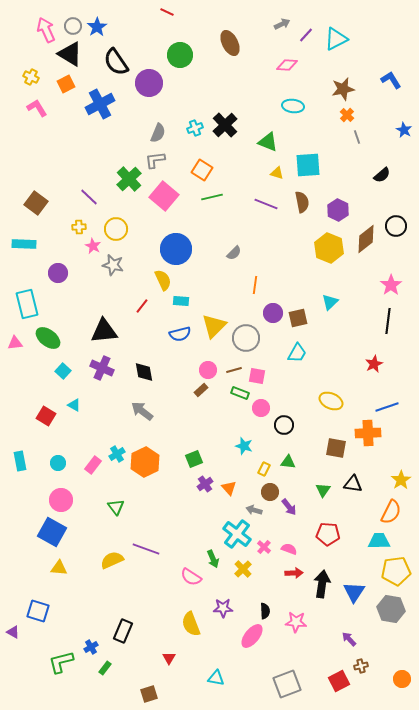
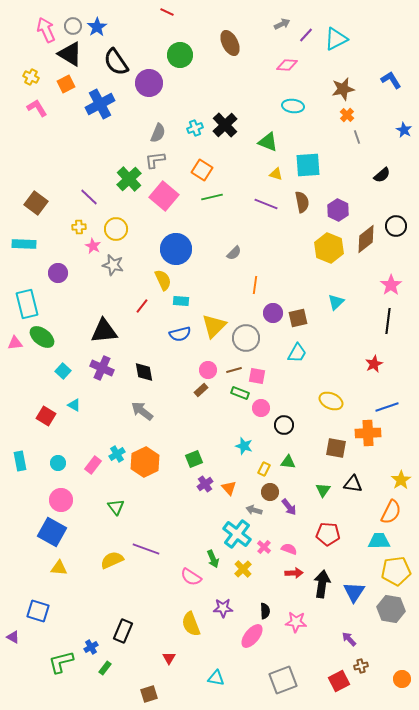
yellow triangle at (277, 173): moved 1 px left, 1 px down
cyan triangle at (330, 302): moved 6 px right
green ellipse at (48, 338): moved 6 px left, 1 px up
purple triangle at (13, 632): moved 5 px down
gray square at (287, 684): moved 4 px left, 4 px up
